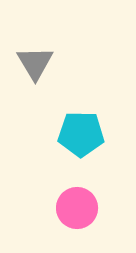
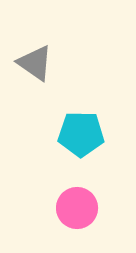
gray triangle: rotated 24 degrees counterclockwise
